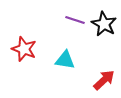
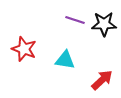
black star: rotated 30 degrees counterclockwise
red arrow: moved 2 px left
